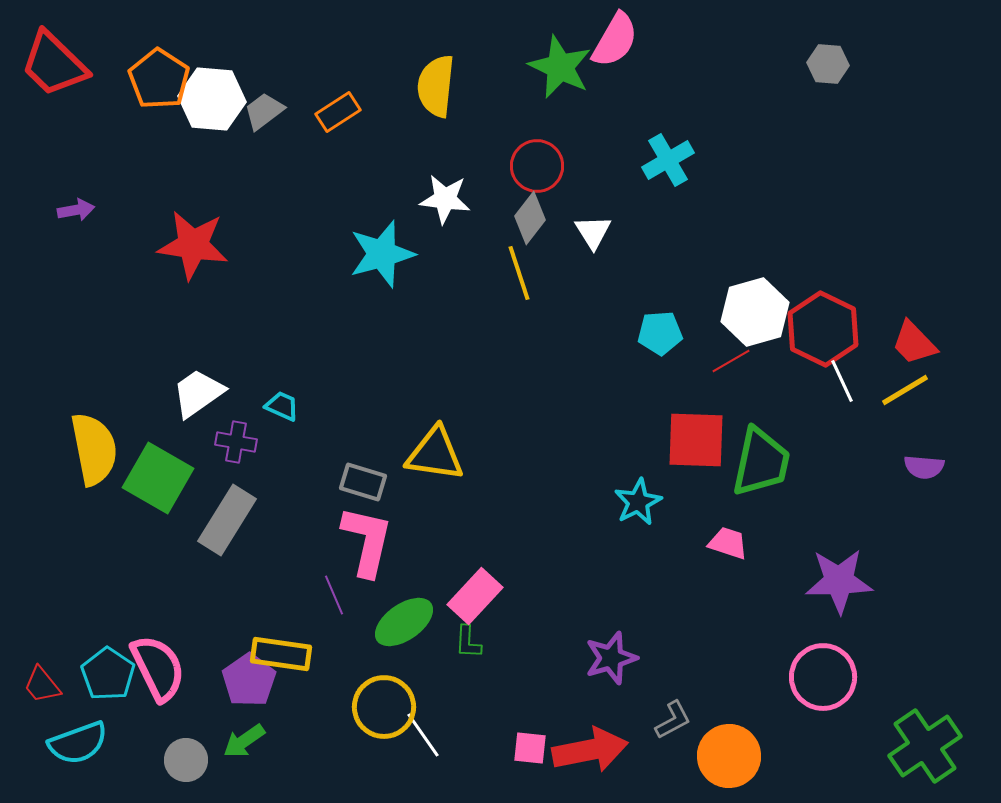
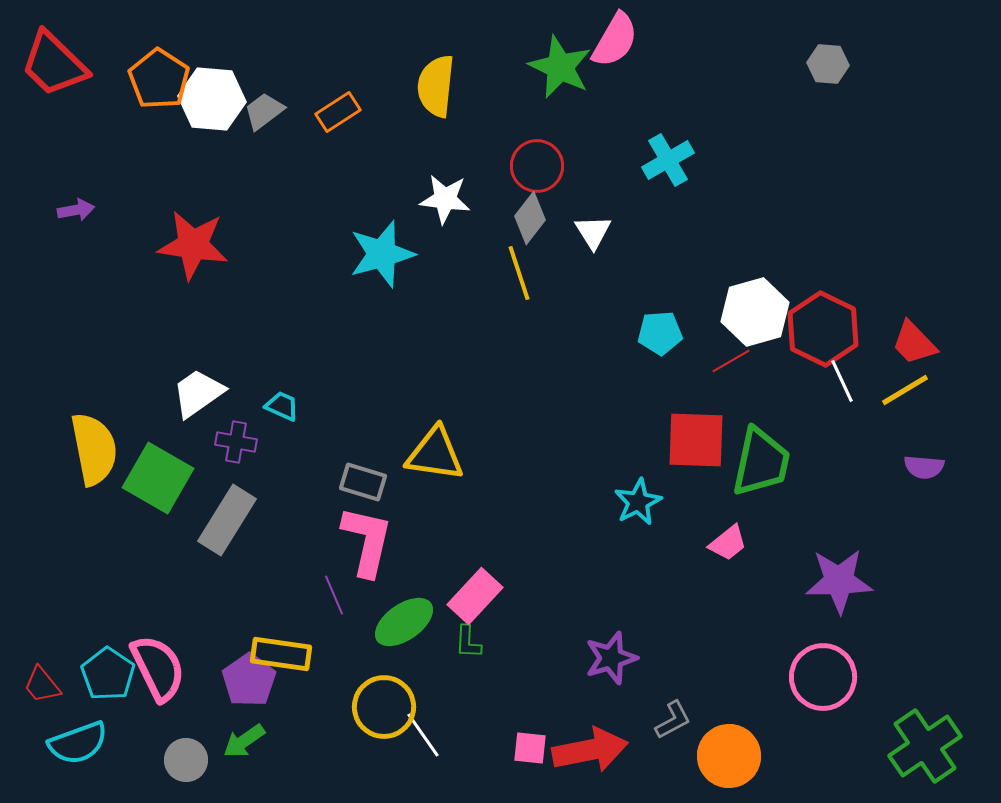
pink trapezoid at (728, 543): rotated 123 degrees clockwise
